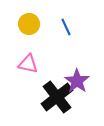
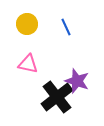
yellow circle: moved 2 px left
purple star: rotated 15 degrees counterclockwise
